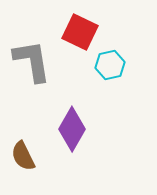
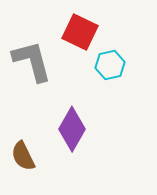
gray L-shape: rotated 6 degrees counterclockwise
